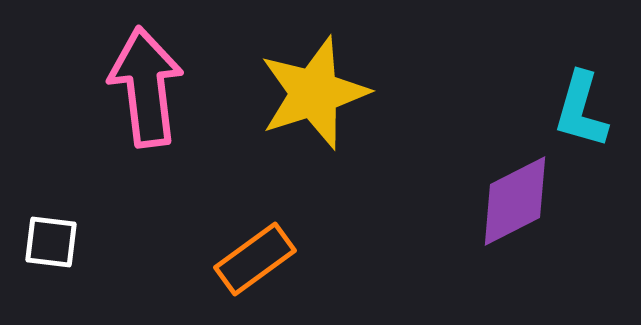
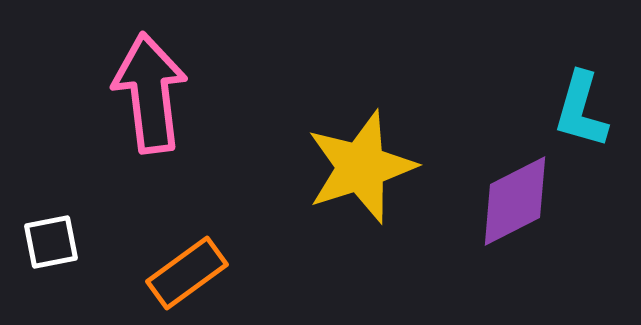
pink arrow: moved 4 px right, 6 px down
yellow star: moved 47 px right, 74 px down
white square: rotated 18 degrees counterclockwise
orange rectangle: moved 68 px left, 14 px down
